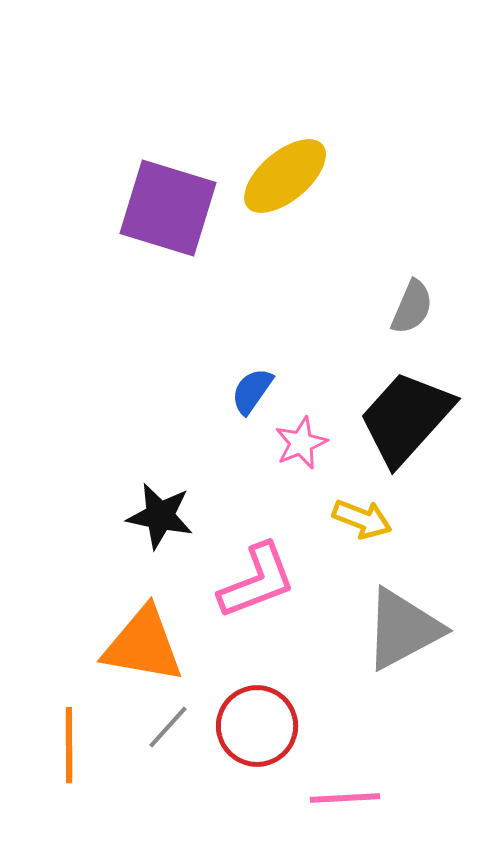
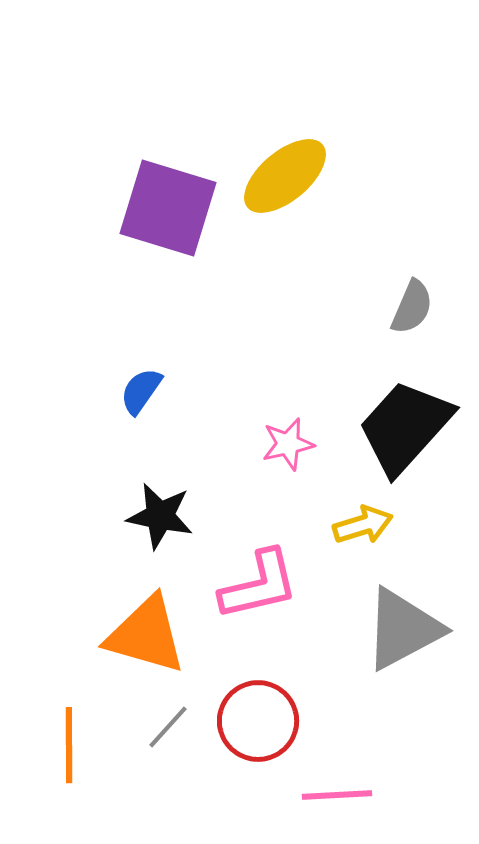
blue semicircle: moved 111 px left
black trapezoid: moved 1 px left, 9 px down
pink star: moved 13 px left, 1 px down; rotated 10 degrees clockwise
yellow arrow: moved 1 px right, 6 px down; rotated 38 degrees counterclockwise
pink L-shape: moved 2 px right, 4 px down; rotated 8 degrees clockwise
orange triangle: moved 3 px right, 10 px up; rotated 6 degrees clockwise
red circle: moved 1 px right, 5 px up
pink line: moved 8 px left, 3 px up
